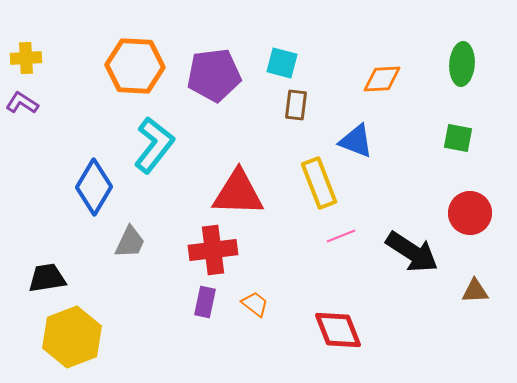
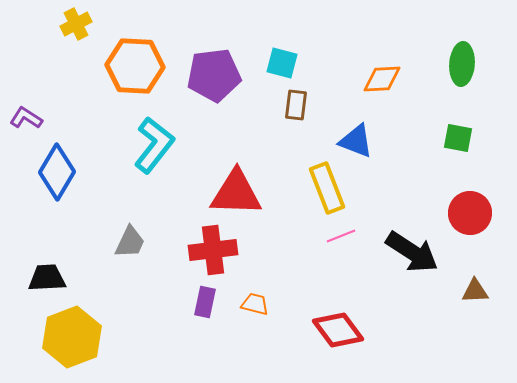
yellow cross: moved 50 px right, 34 px up; rotated 24 degrees counterclockwise
purple L-shape: moved 4 px right, 15 px down
yellow rectangle: moved 8 px right, 5 px down
blue diamond: moved 37 px left, 15 px up
red triangle: moved 2 px left
black trapezoid: rotated 6 degrees clockwise
orange trapezoid: rotated 24 degrees counterclockwise
red diamond: rotated 15 degrees counterclockwise
